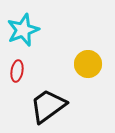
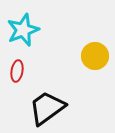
yellow circle: moved 7 px right, 8 px up
black trapezoid: moved 1 px left, 2 px down
